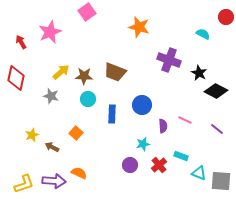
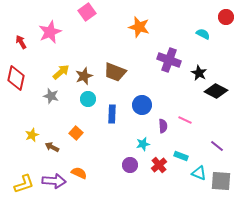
brown star: rotated 24 degrees counterclockwise
purple line: moved 17 px down
